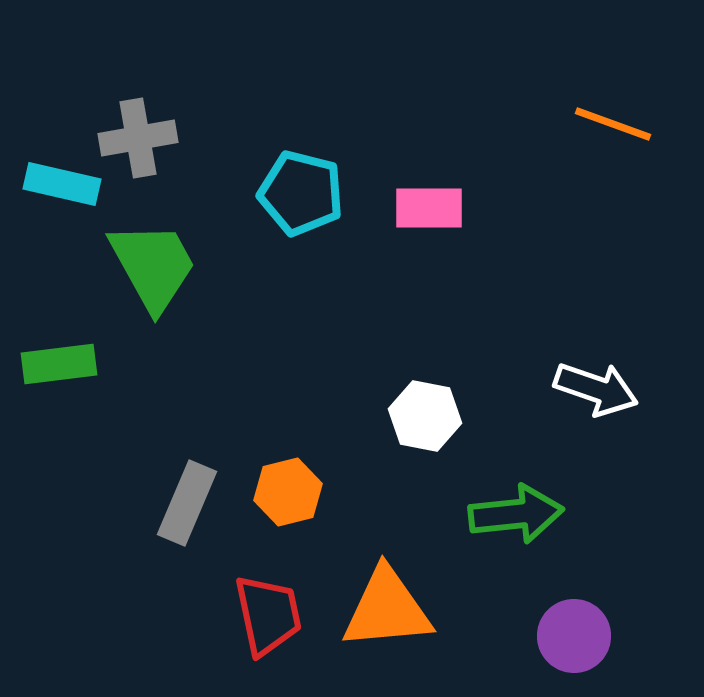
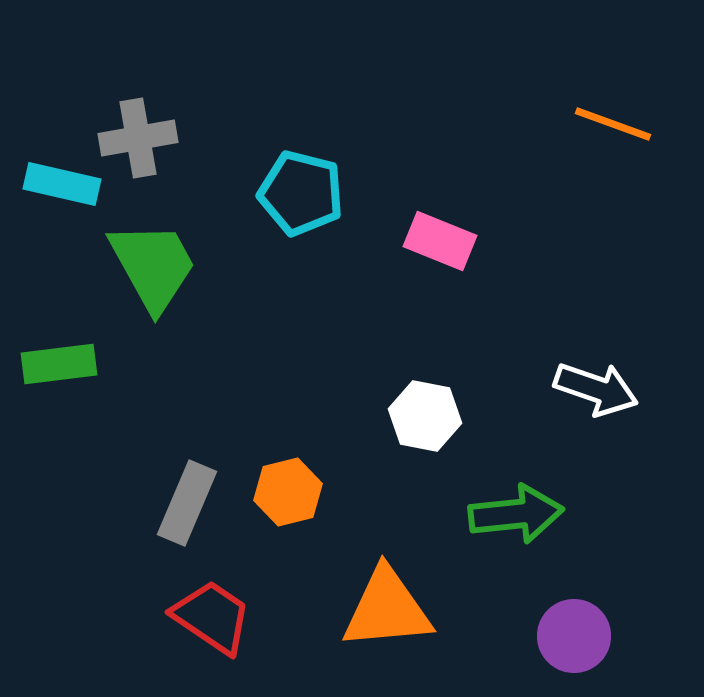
pink rectangle: moved 11 px right, 33 px down; rotated 22 degrees clockwise
red trapezoid: moved 56 px left, 2 px down; rotated 44 degrees counterclockwise
